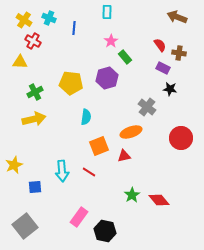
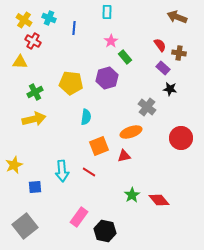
purple rectangle: rotated 16 degrees clockwise
